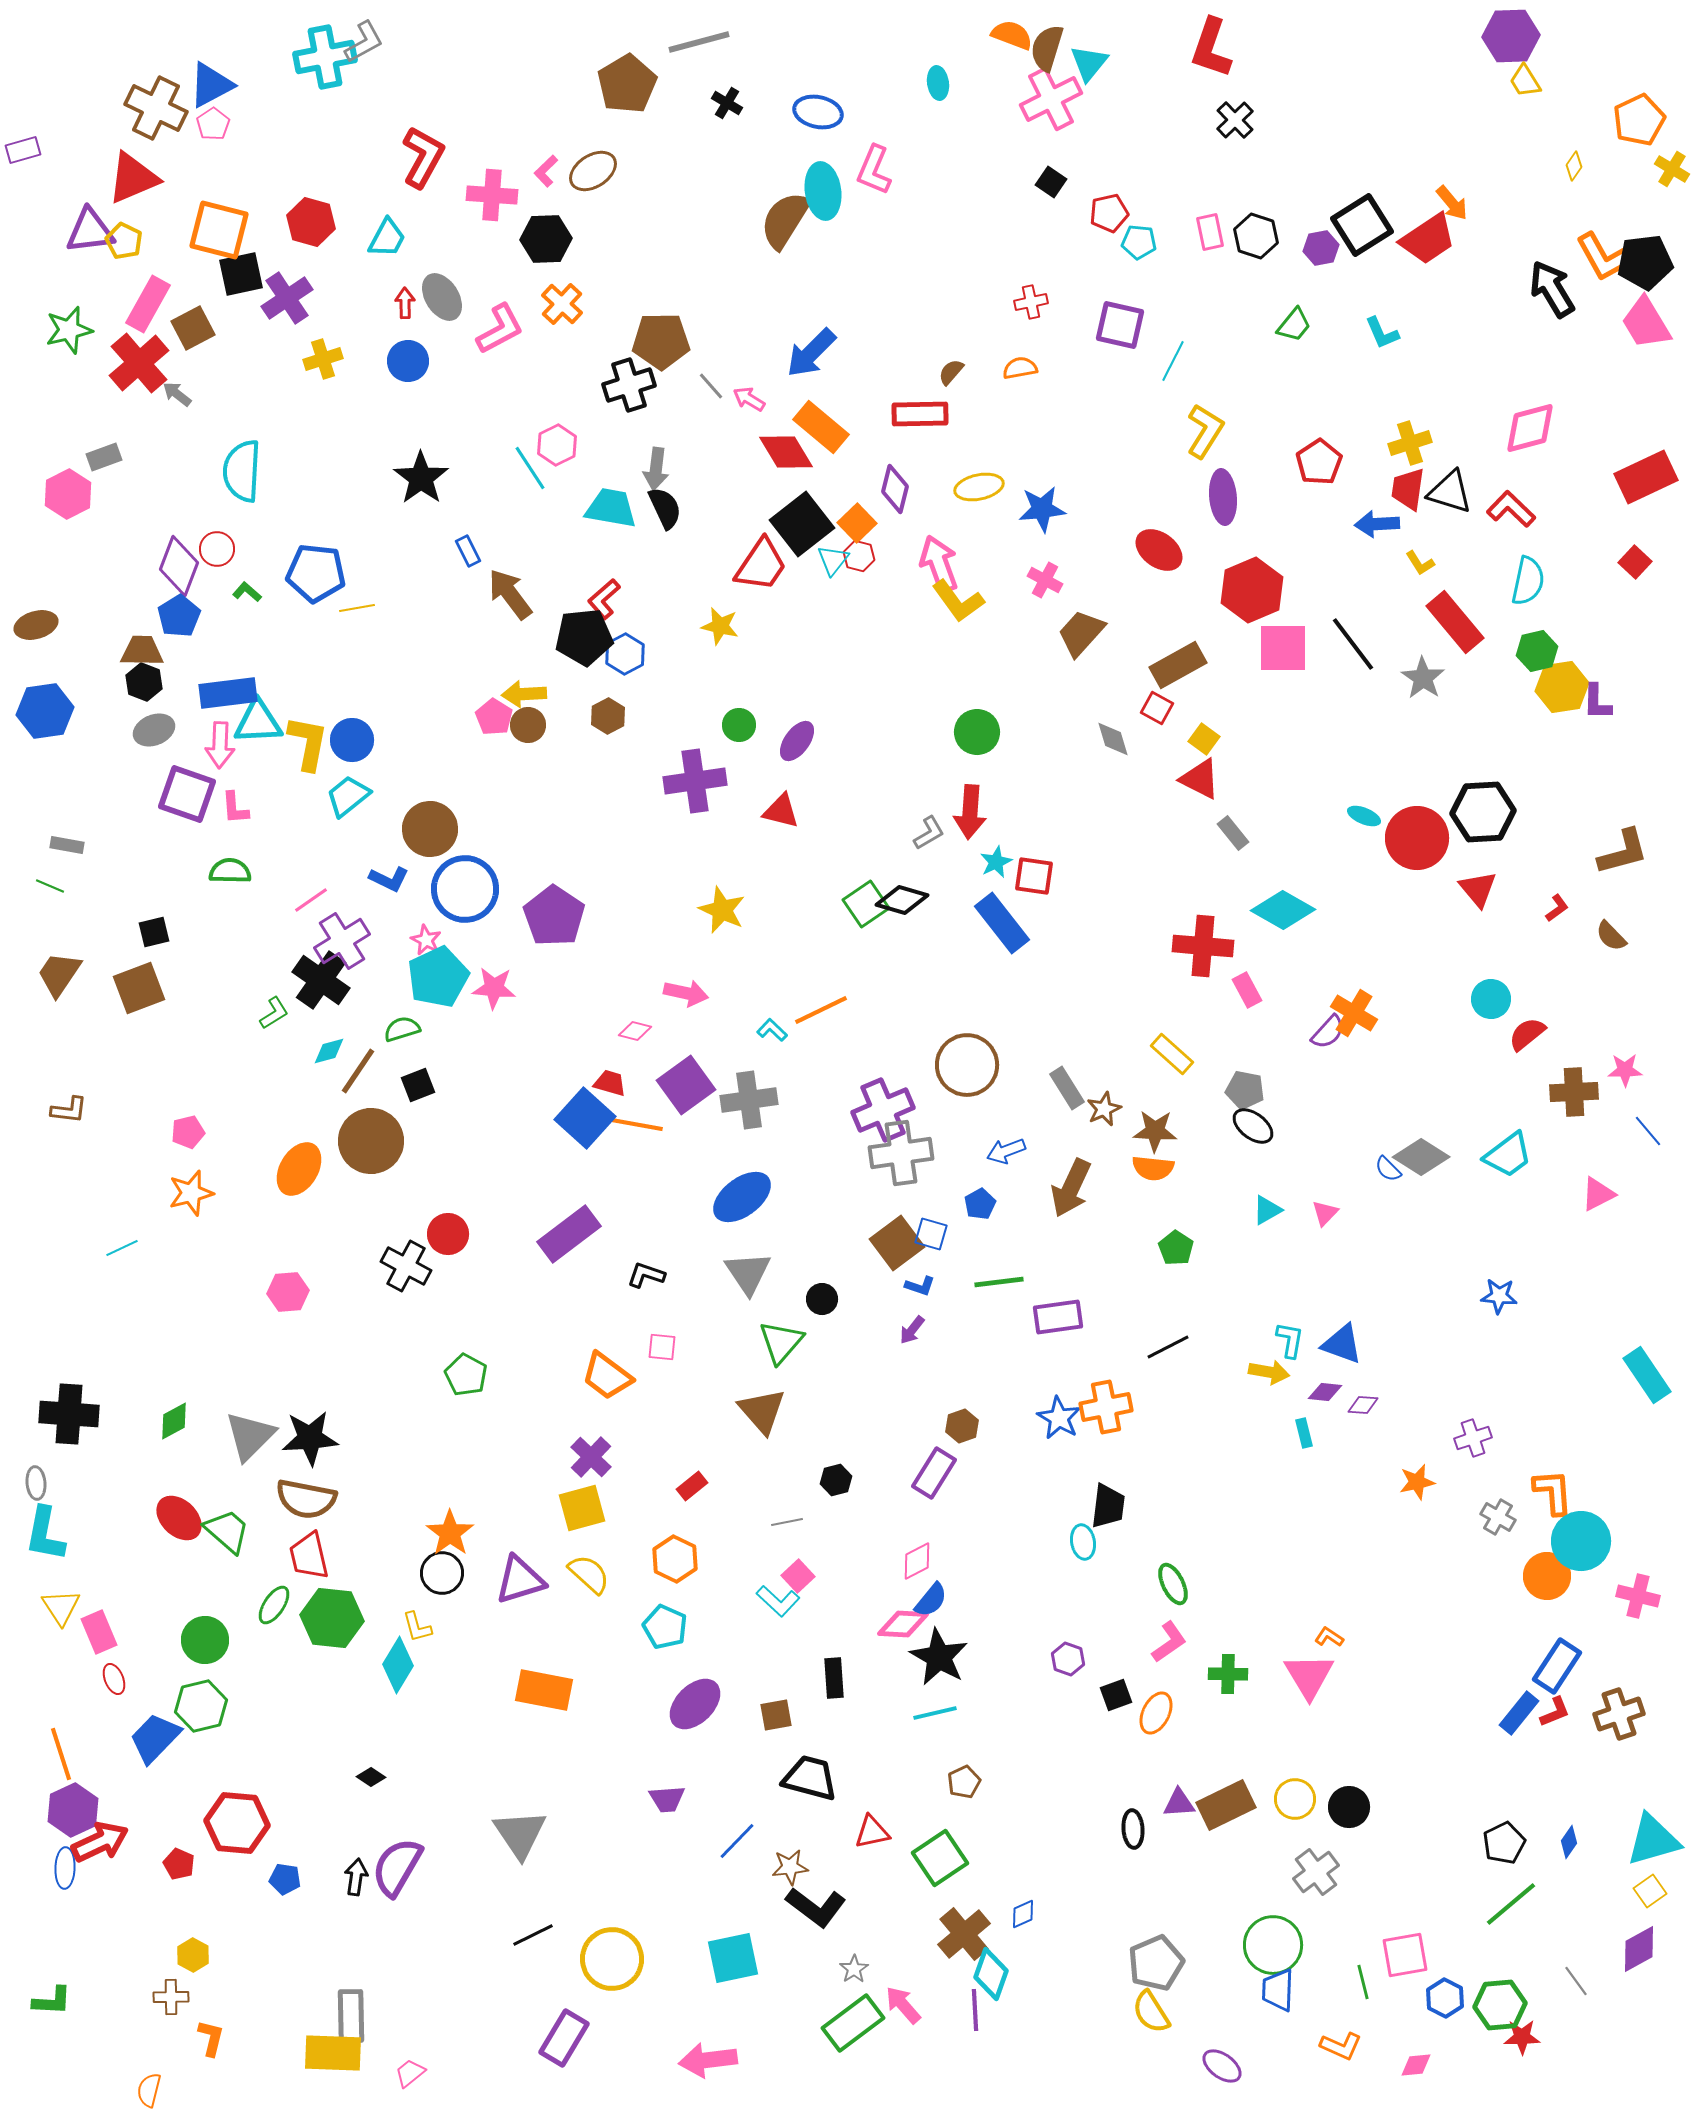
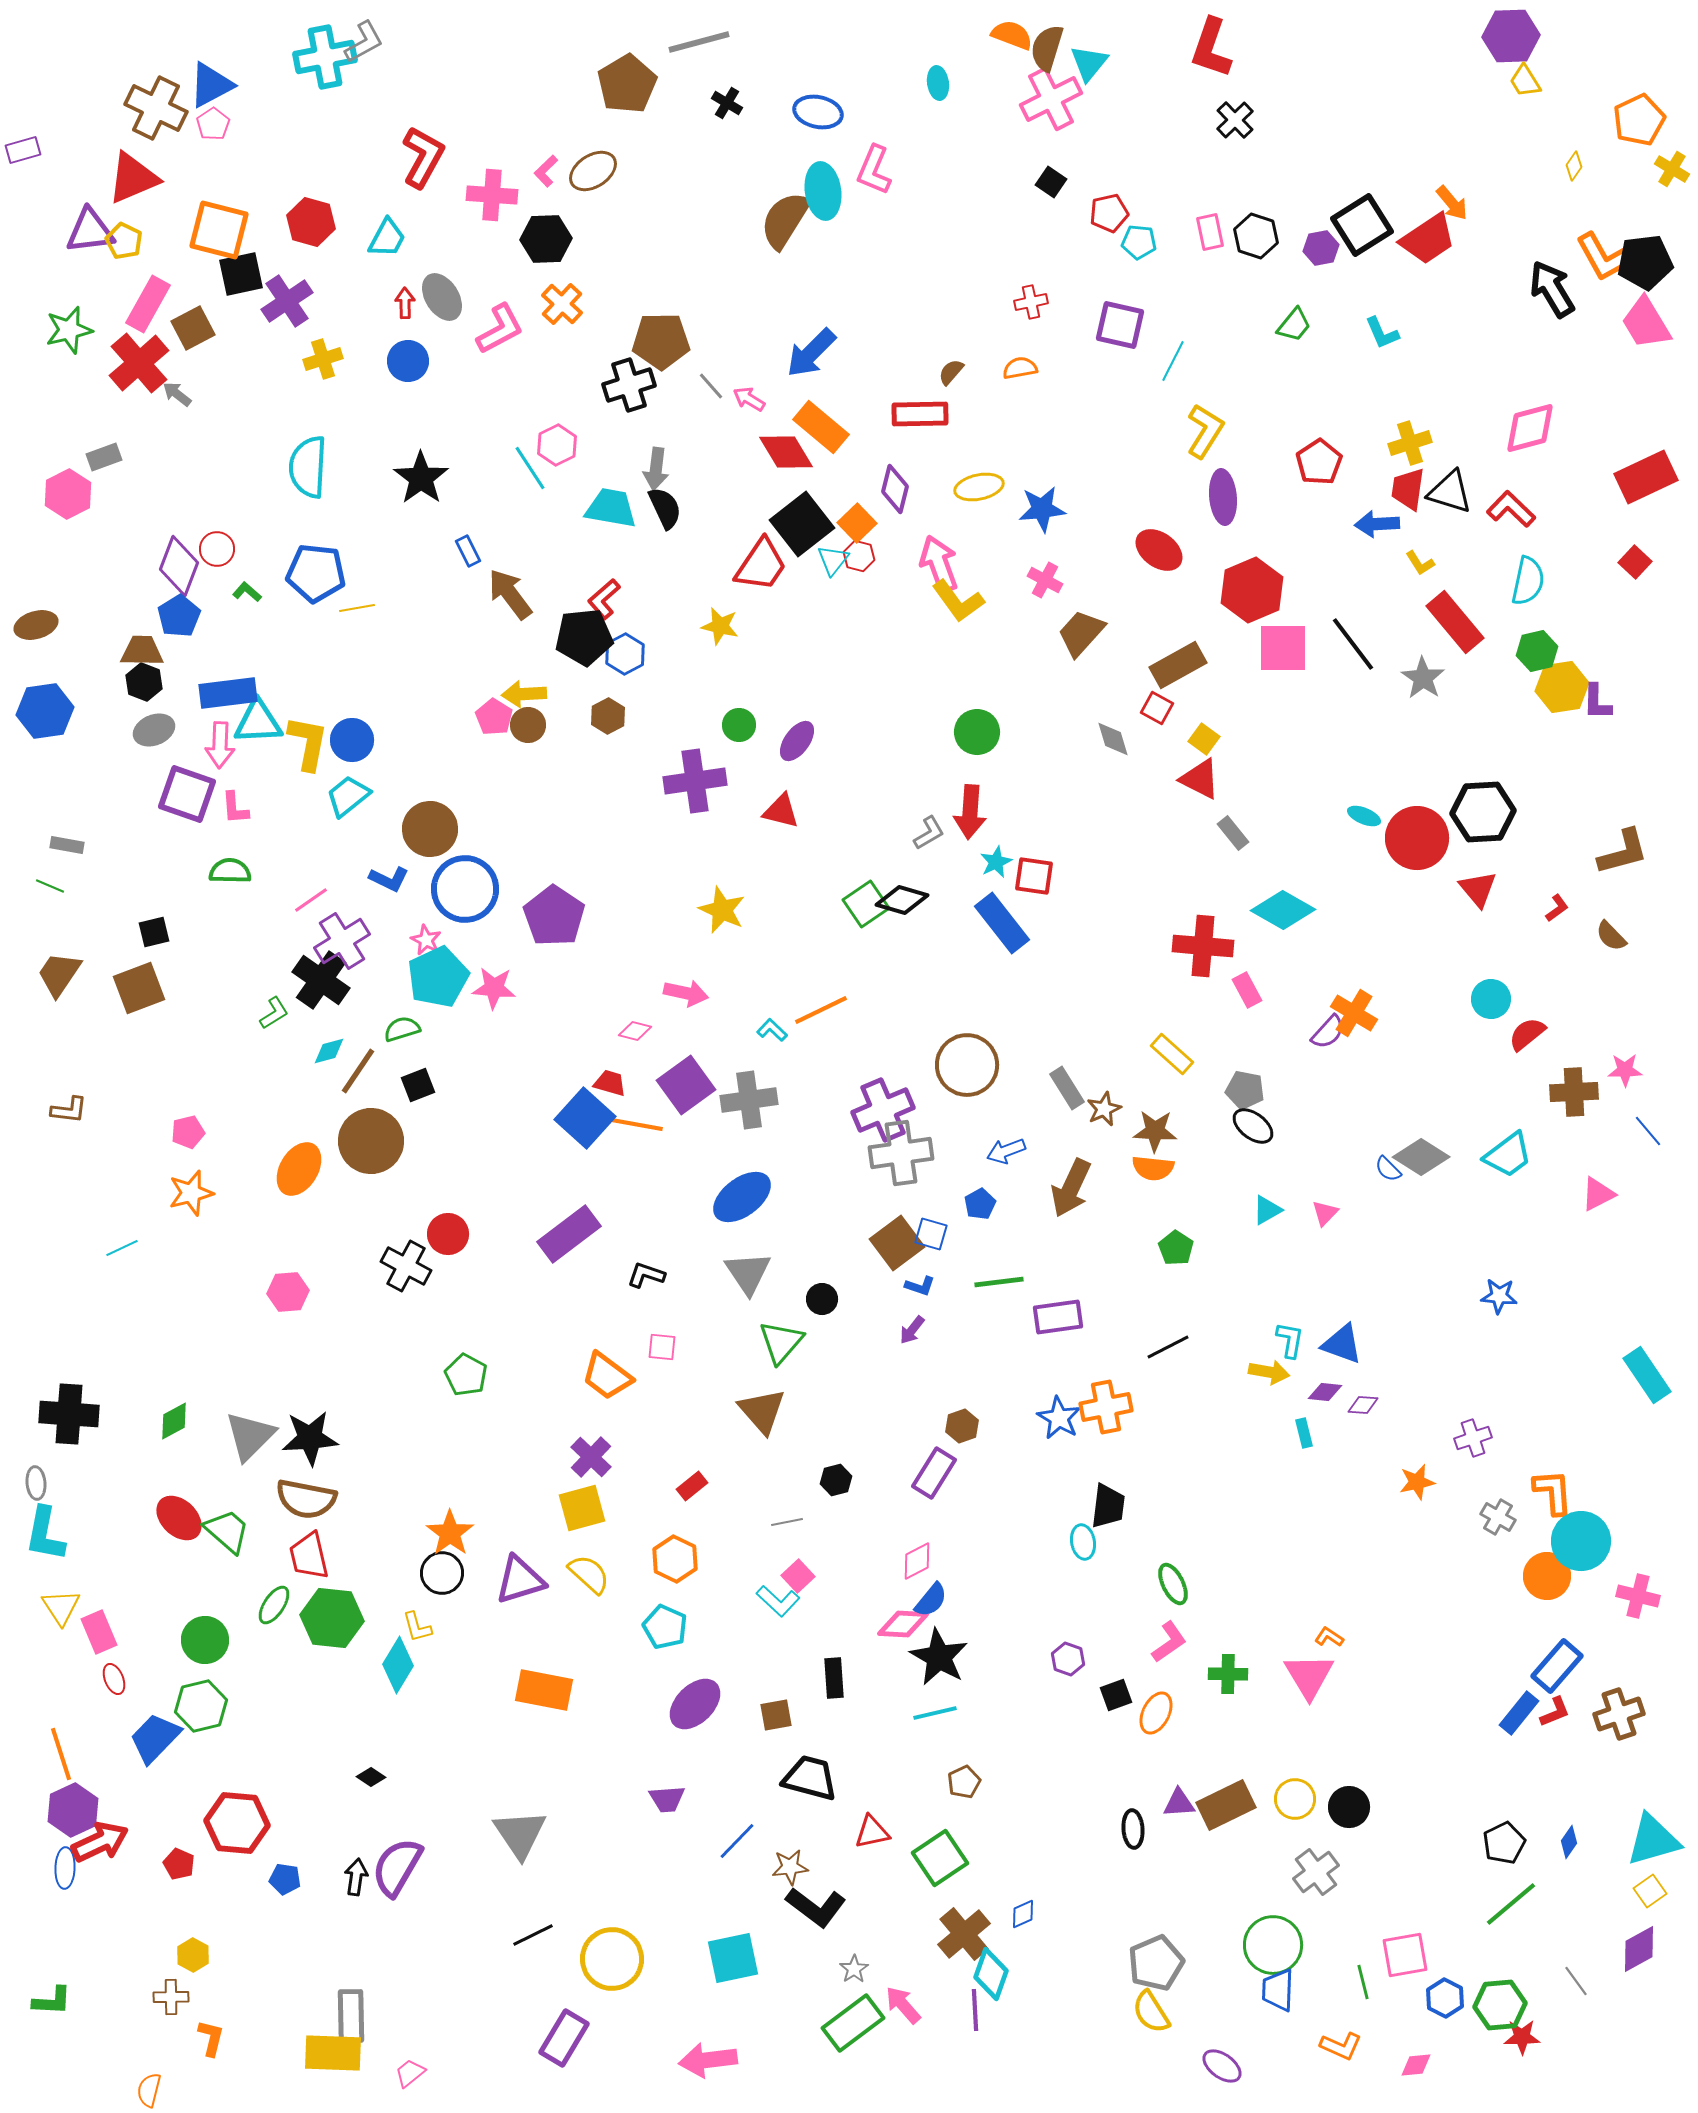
purple cross at (287, 298): moved 3 px down
cyan semicircle at (242, 471): moved 66 px right, 4 px up
blue rectangle at (1557, 1666): rotated 8 degrees clockwise
